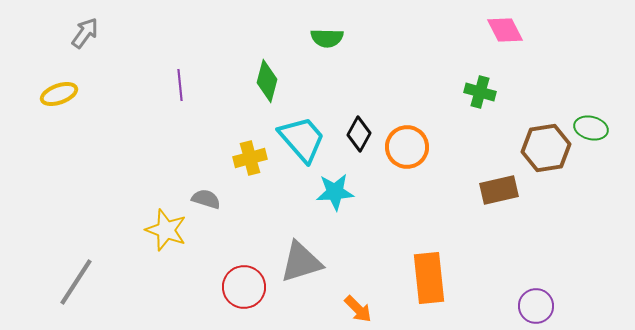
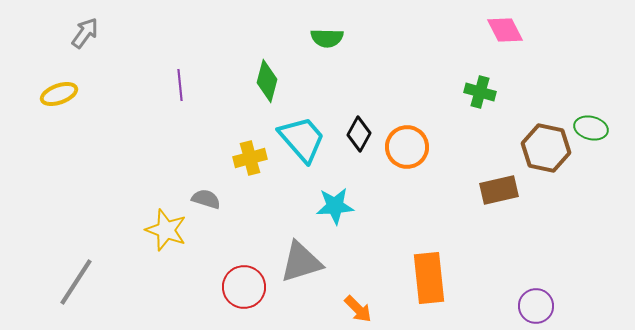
brown hexagon: rotated 21 degrees clockwise
cyan star: moved 14 px down
